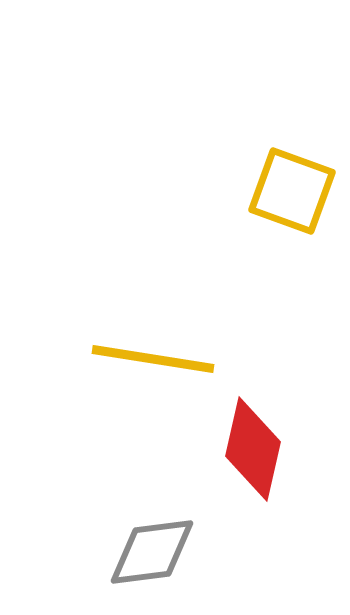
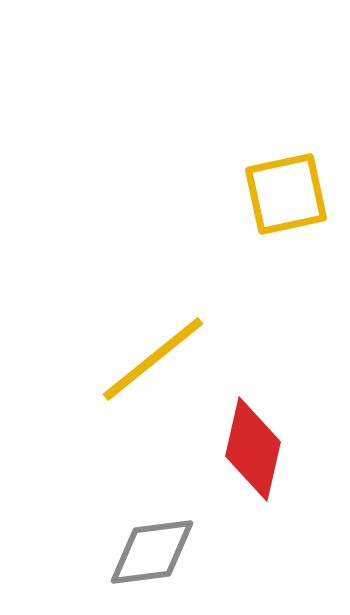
yellow square: moved 6 px left, 3 px down; rotated 32 degrees counterclockwise
yellow line: rotated 48 degrees counterclockwise
